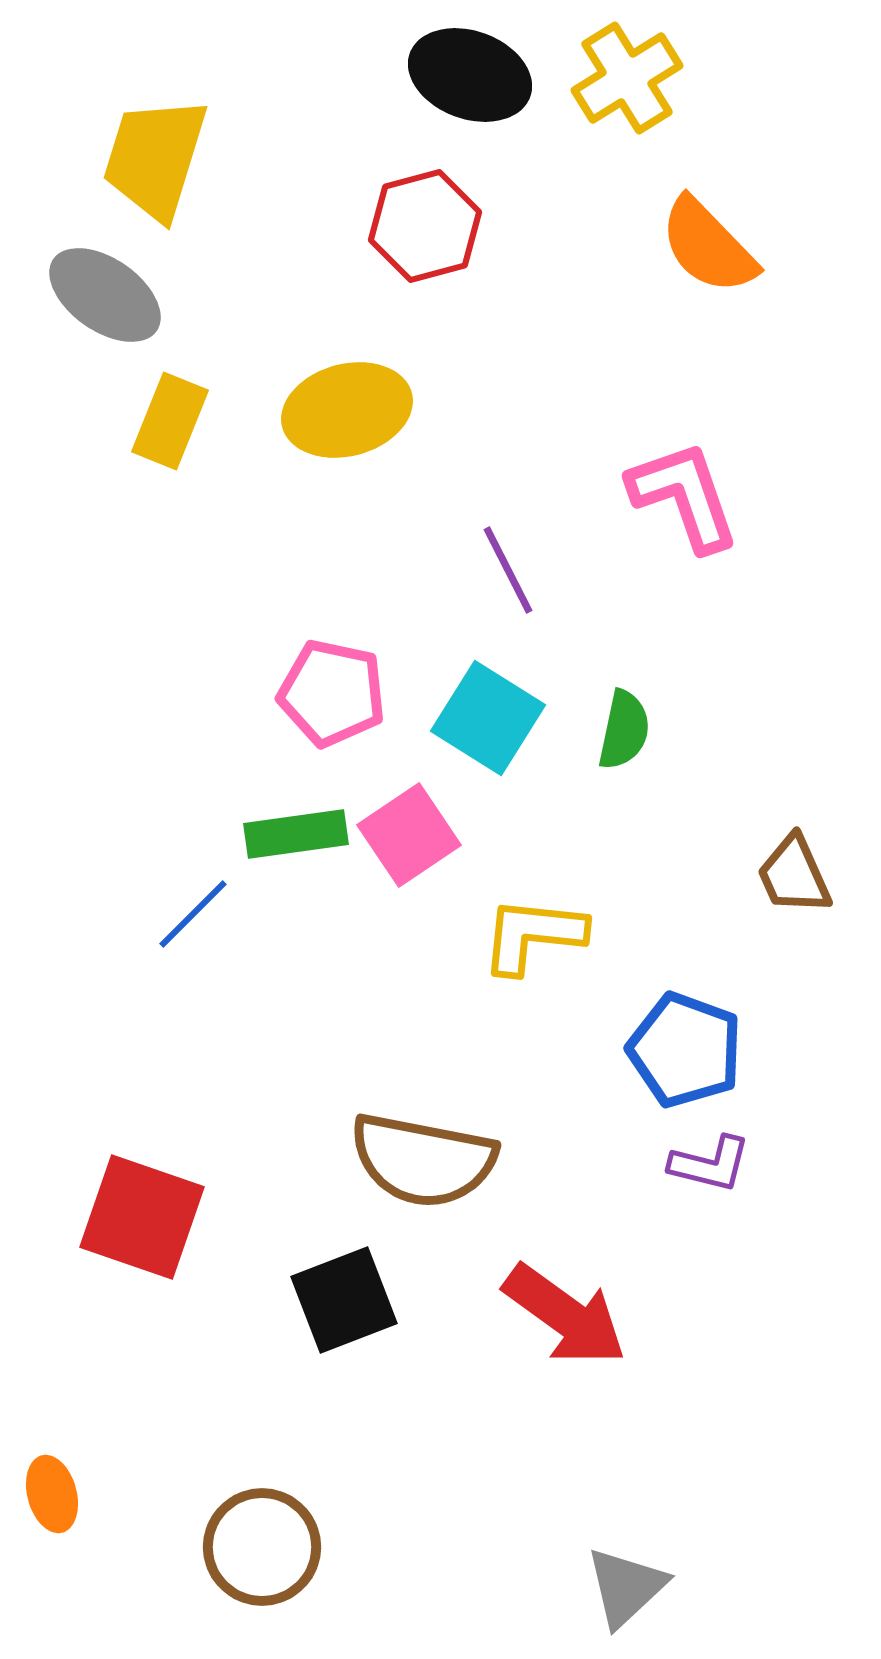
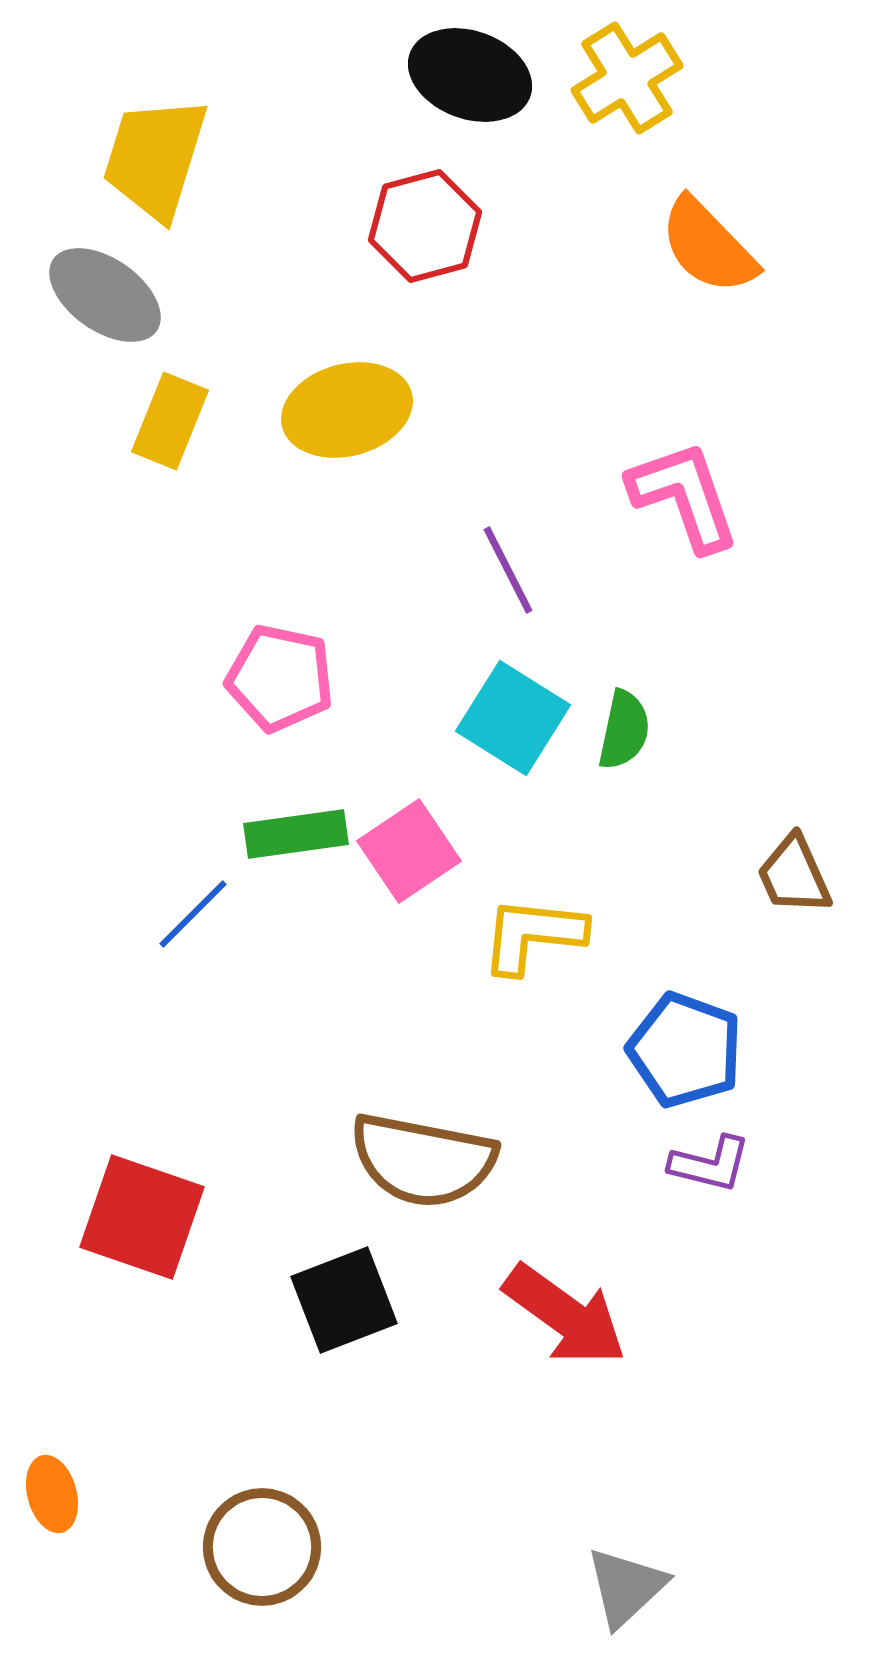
pink pentagon: moved 52 px left, 15 px up
cyan square: moved 25 px right
pink square: moved 16 px down
